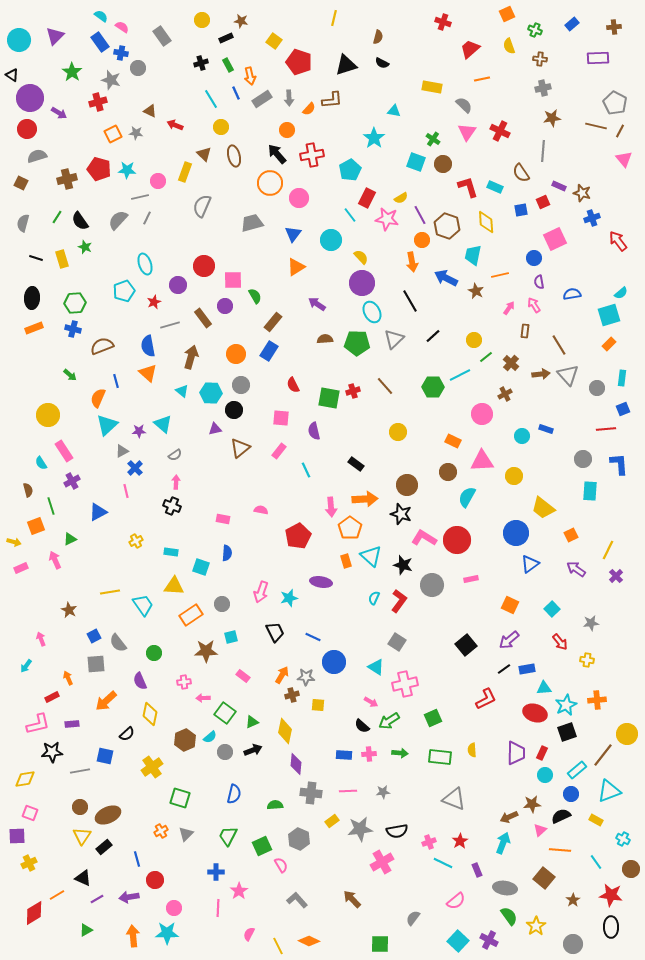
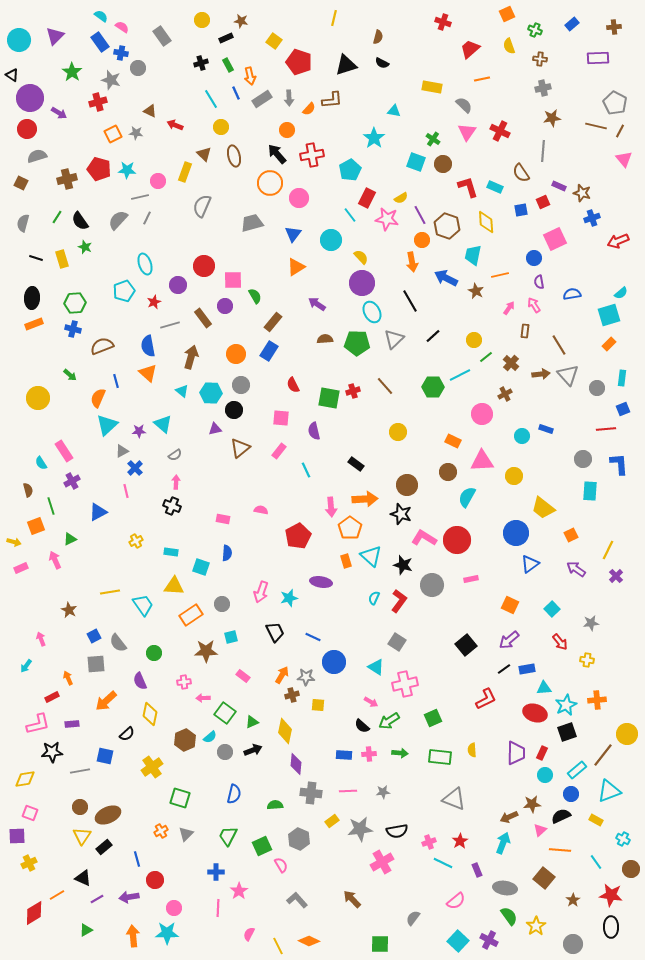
red arrow at (618, 241): rotated 75 degrees counterclockwise
orange rectangle at (34, 328): moved 4 px up
yellow circle at (48, 415): moved 10 px left, 17 px up
